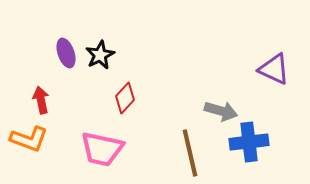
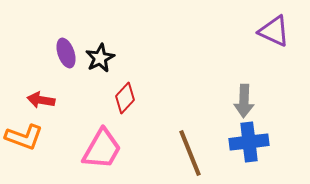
black star: moved 3 px down
purple triangle: moved 38 px up
red arrow: rotated 68 degrees counterclockwise
gray arrow: moved 23 px right, 10 px up; rotated 76 degrees clockwise
orange L-shape: moved 5 px left, 2 px up
pink trapezoid: rotated 72 degrees counterclockwise
brown line: rotated 9 degrees counterclockwise
